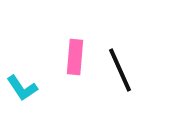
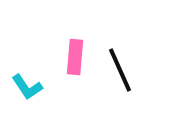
cyan L-shape: moved 5 px right, 1 px up
